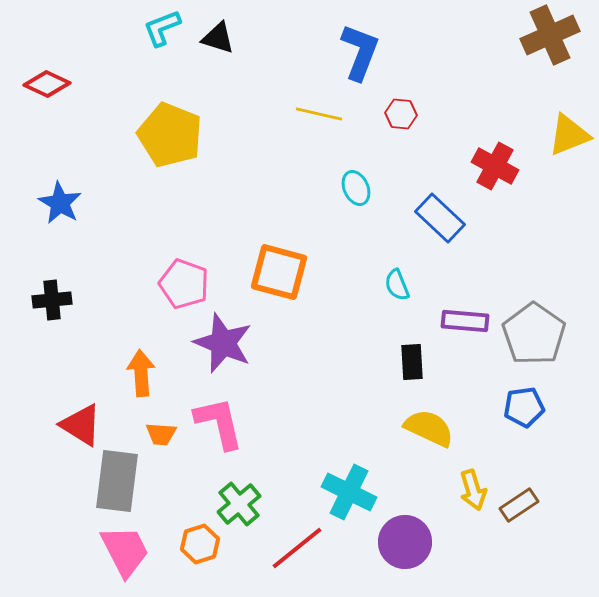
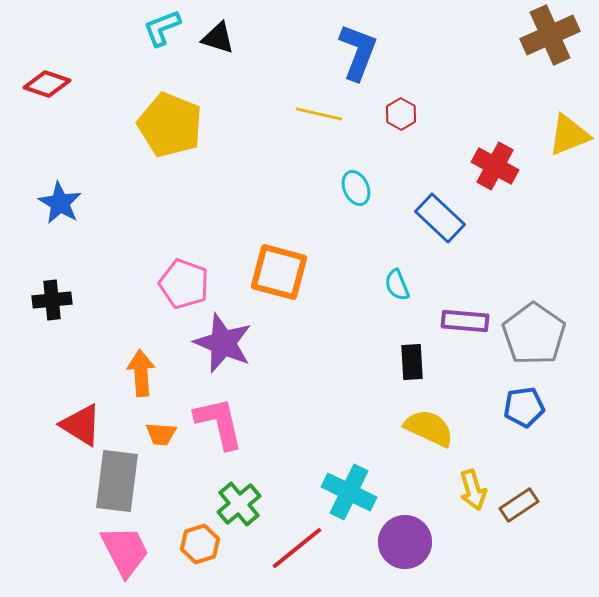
blue L-shape: moved 2 px left
red diamond: rotated 6 degrees counterclockwise
red hexagon: rotated 24 degrees clockwise
yellow pentagon: moved 10 px up
